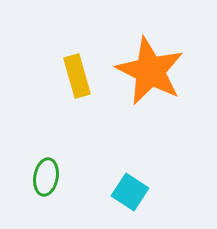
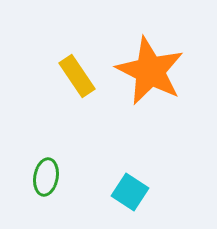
yellow rectangle: rotated 18 degrees counterclockwise
